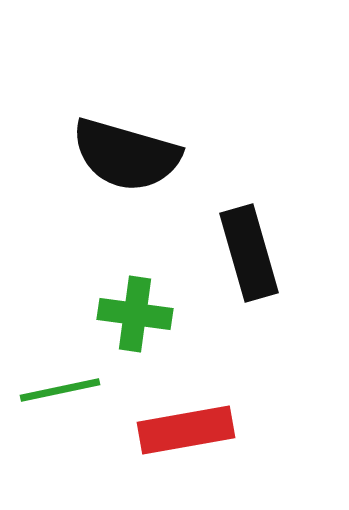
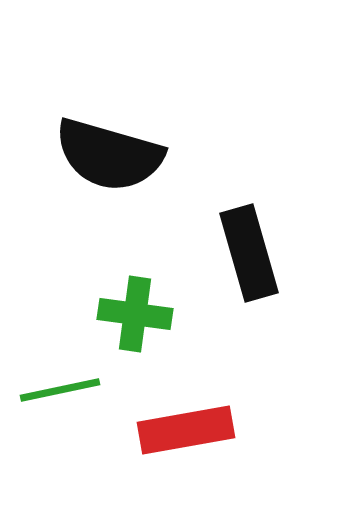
black semicircle: moved 17 px left
